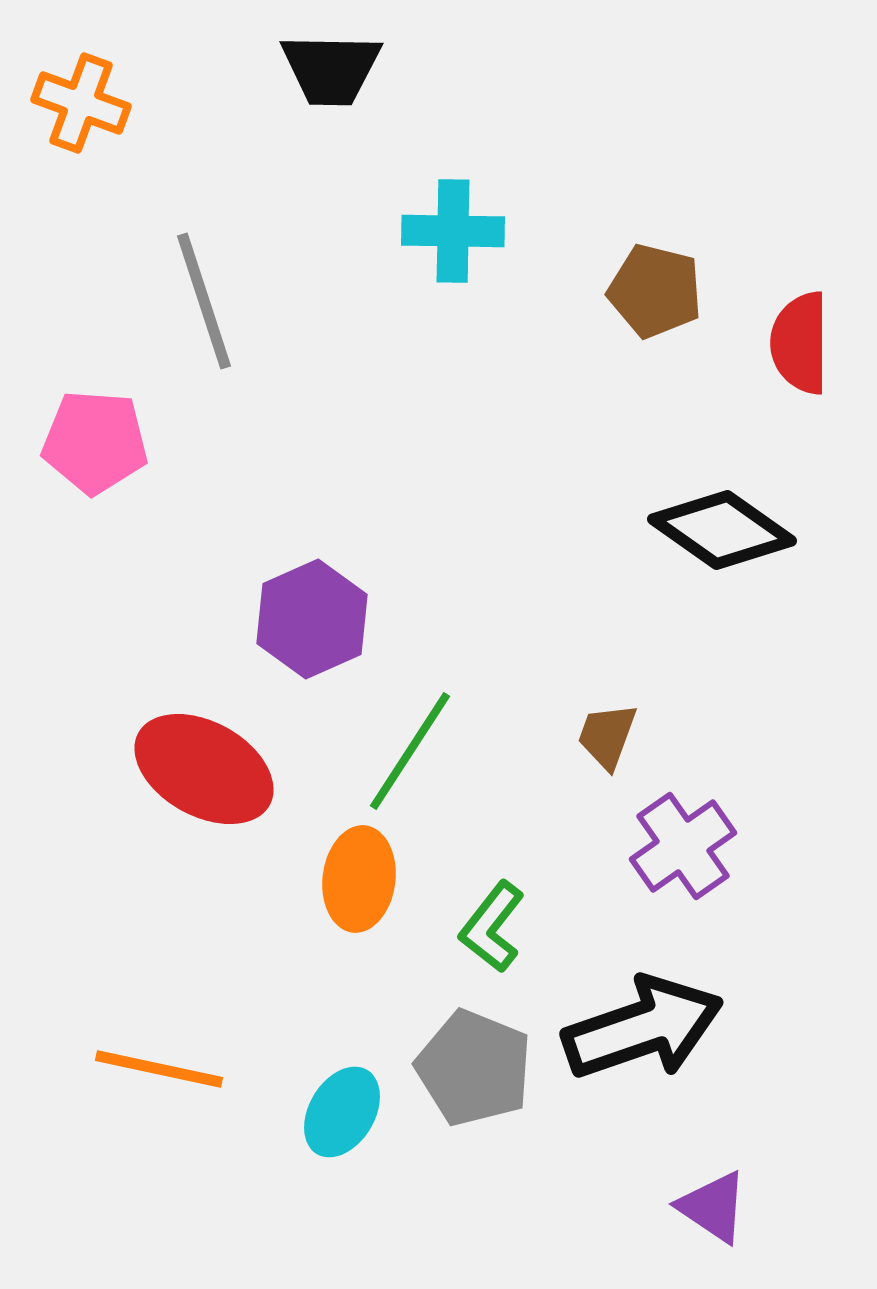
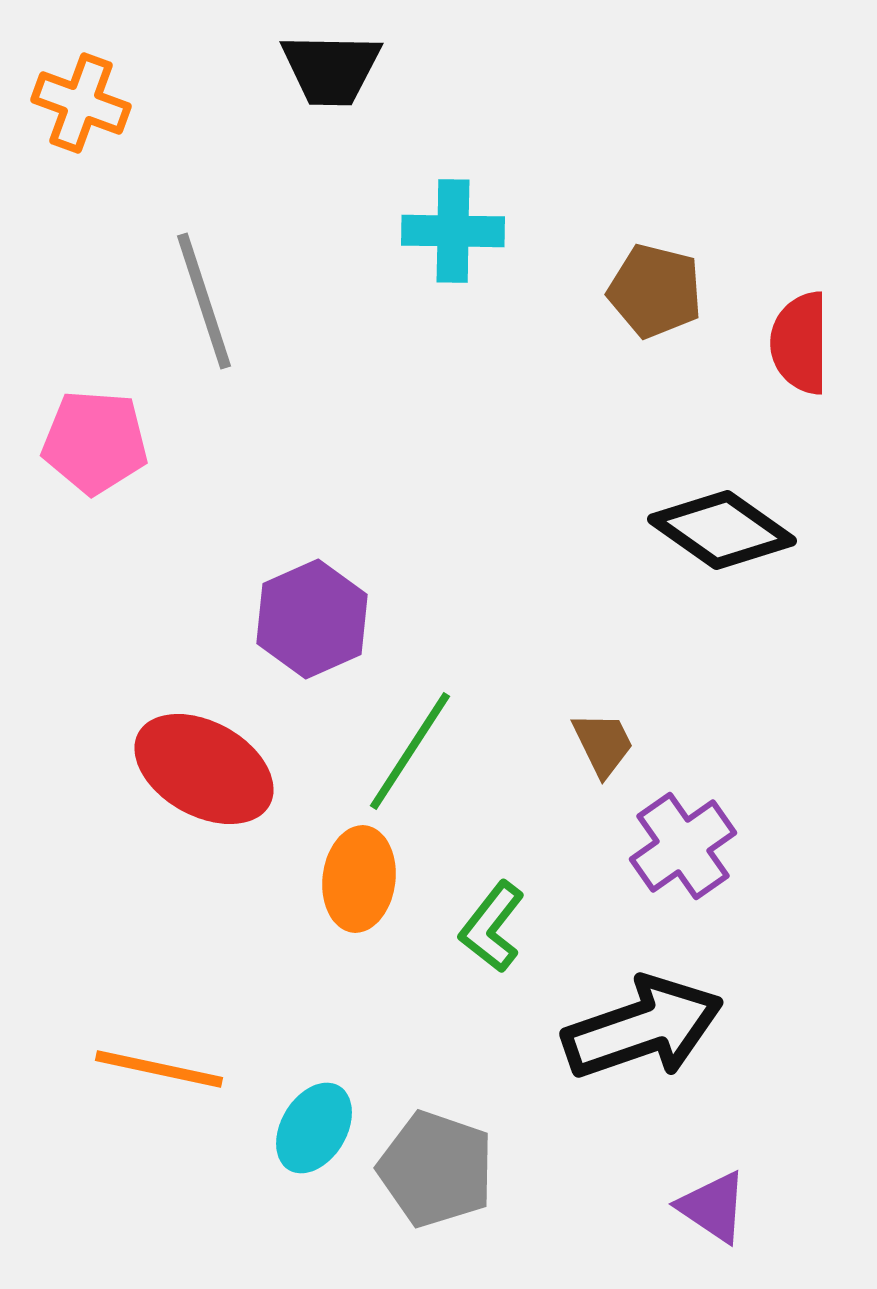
brown trapezoid: moved 4 px left, 8 px down; rotated 134 degrees clockwise
gray pentagon: moved 38 px left, 101 px down; rotated 3 degrees counterclockwise
cyan ellipse: moved 28 px left, 16 px down
